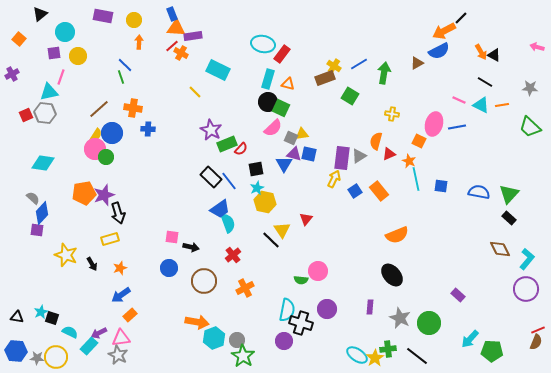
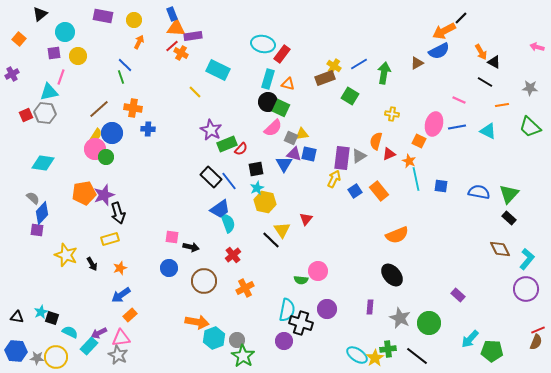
orange arrow at (139, 42): rotated 24 degrees clockwise
black triangle at (494, 55): moved 7 px down
cyan triangle at (481, 105): moved 7 px right, 26 px down
